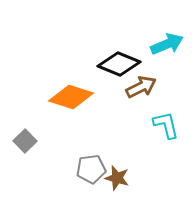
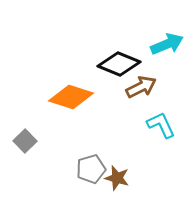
cyan L-shape: moved 5 px left; rotated 12 degrees counterclockwise
gray pentagon: rotated 8 degrees counterclockwise
